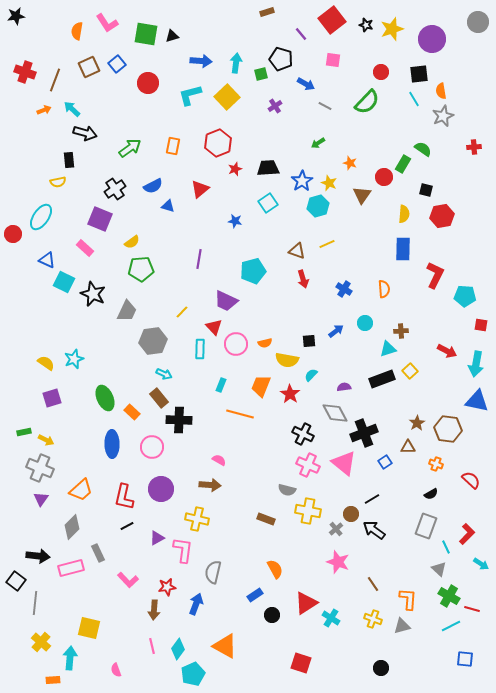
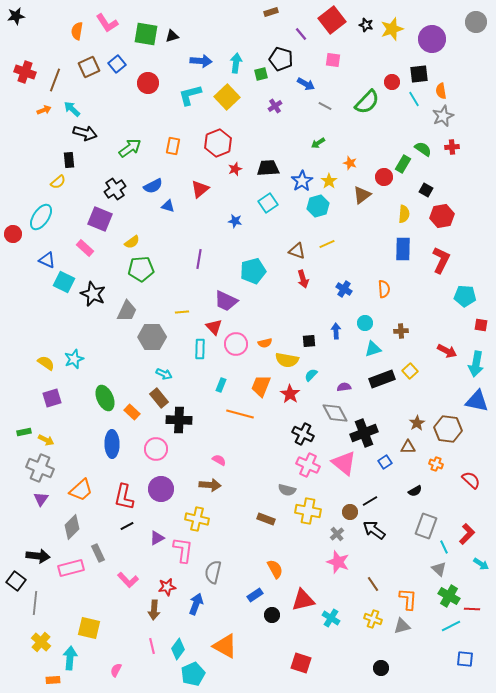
brown rectangle at (267, 12): moved 4 px right
gray circle at (478, 22): moved 2 px left
red circle at (381, 72): moved 11 px right, 10 px down
red cross at (474, 147): moved 22 px left
yellow semicircle at (58, 182): rotated 28 degrees counterclockwise
yellow star at (329, 183): moved 2 px up; rotated 14 degrees clockwise
black square at (426, 190): rotated 16 degrees clockwise
brown triangle at (362, 195): rotated 18 degrees clockwise
red L-shape at (435, 275): moved 6 px right, 15 px up
yellow line at (182, 312): rotated 40 degrees clockwise
blue arrow at (336, 331): rotated 56 degrees counterclockwise
gray hexagon at (153, 341): moved 1 px left, 4 px up; rotated 8 degrees clockwise
cyan triangle at (388, 349): moved 15 px left
pink circle at (152, 447): moved 4 px right, 2 px down
black semicircle at (431, 494): moved 16 px left, 3 px up
black line at (372, 499): moved 2 px left, 2 px down
brown circle at (351, 514): moved 1 px left, 2 px up
gray cross at (336, 529): moved 1 px right, 5 px down
cyan line at (446, 547): moved 2 px left
red triangle at (306, 603): moved 3 px left, 3 px up; rotated 20 degrees clockwise
red line at (472, 609): rotated 14 degrees counterclockwise
pink semicircle at (116, 670): rotated 48 degrees clockwise
